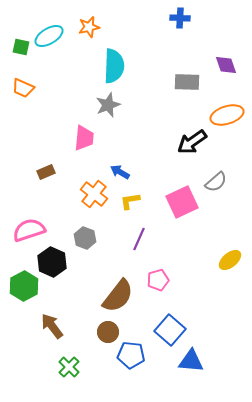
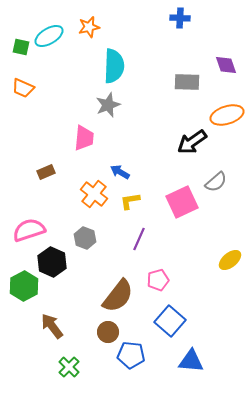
blue square: moved 9 px up
